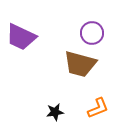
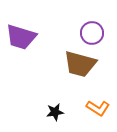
purple trapezoid: rotated 8 degrees counterclockwise
orange L-shape: rotated 55 degrees clockwise
